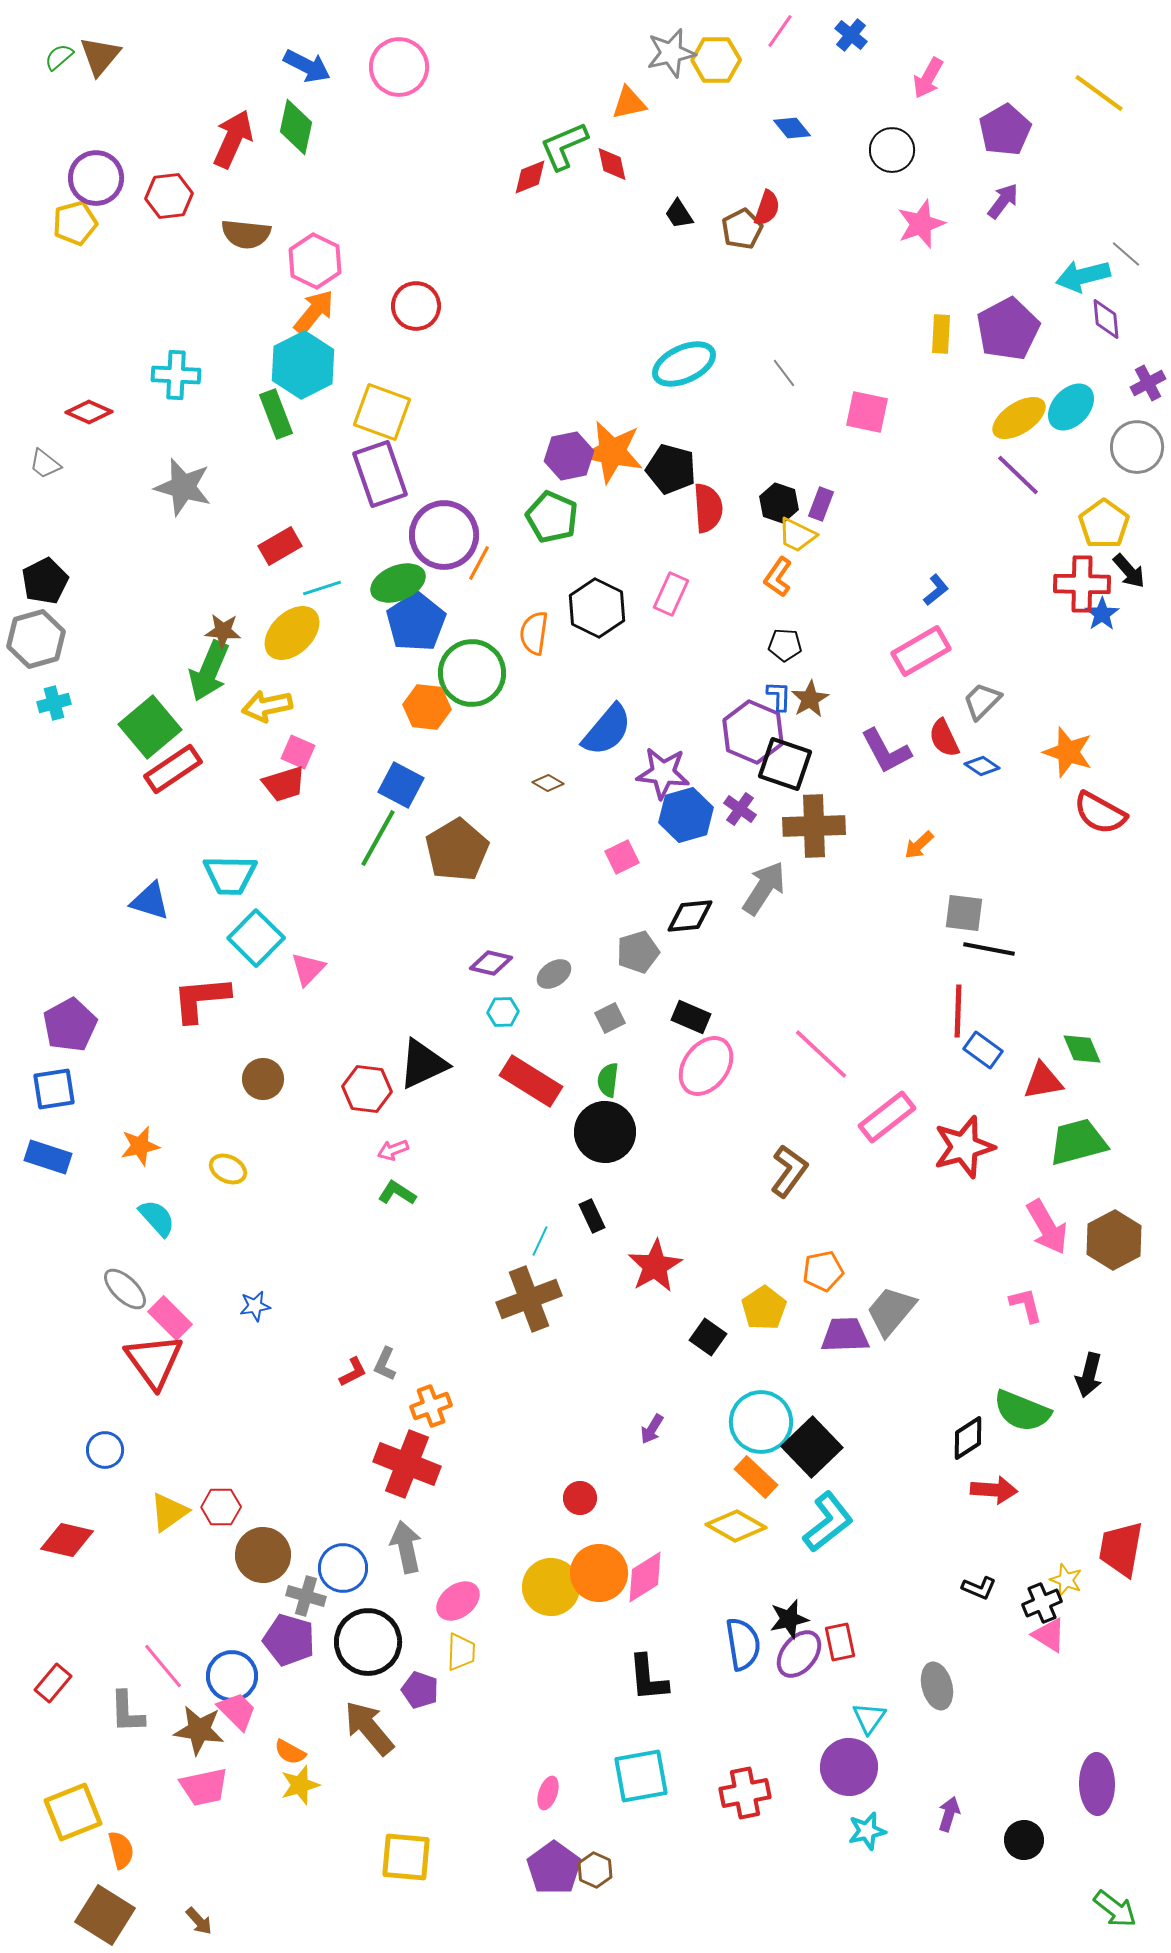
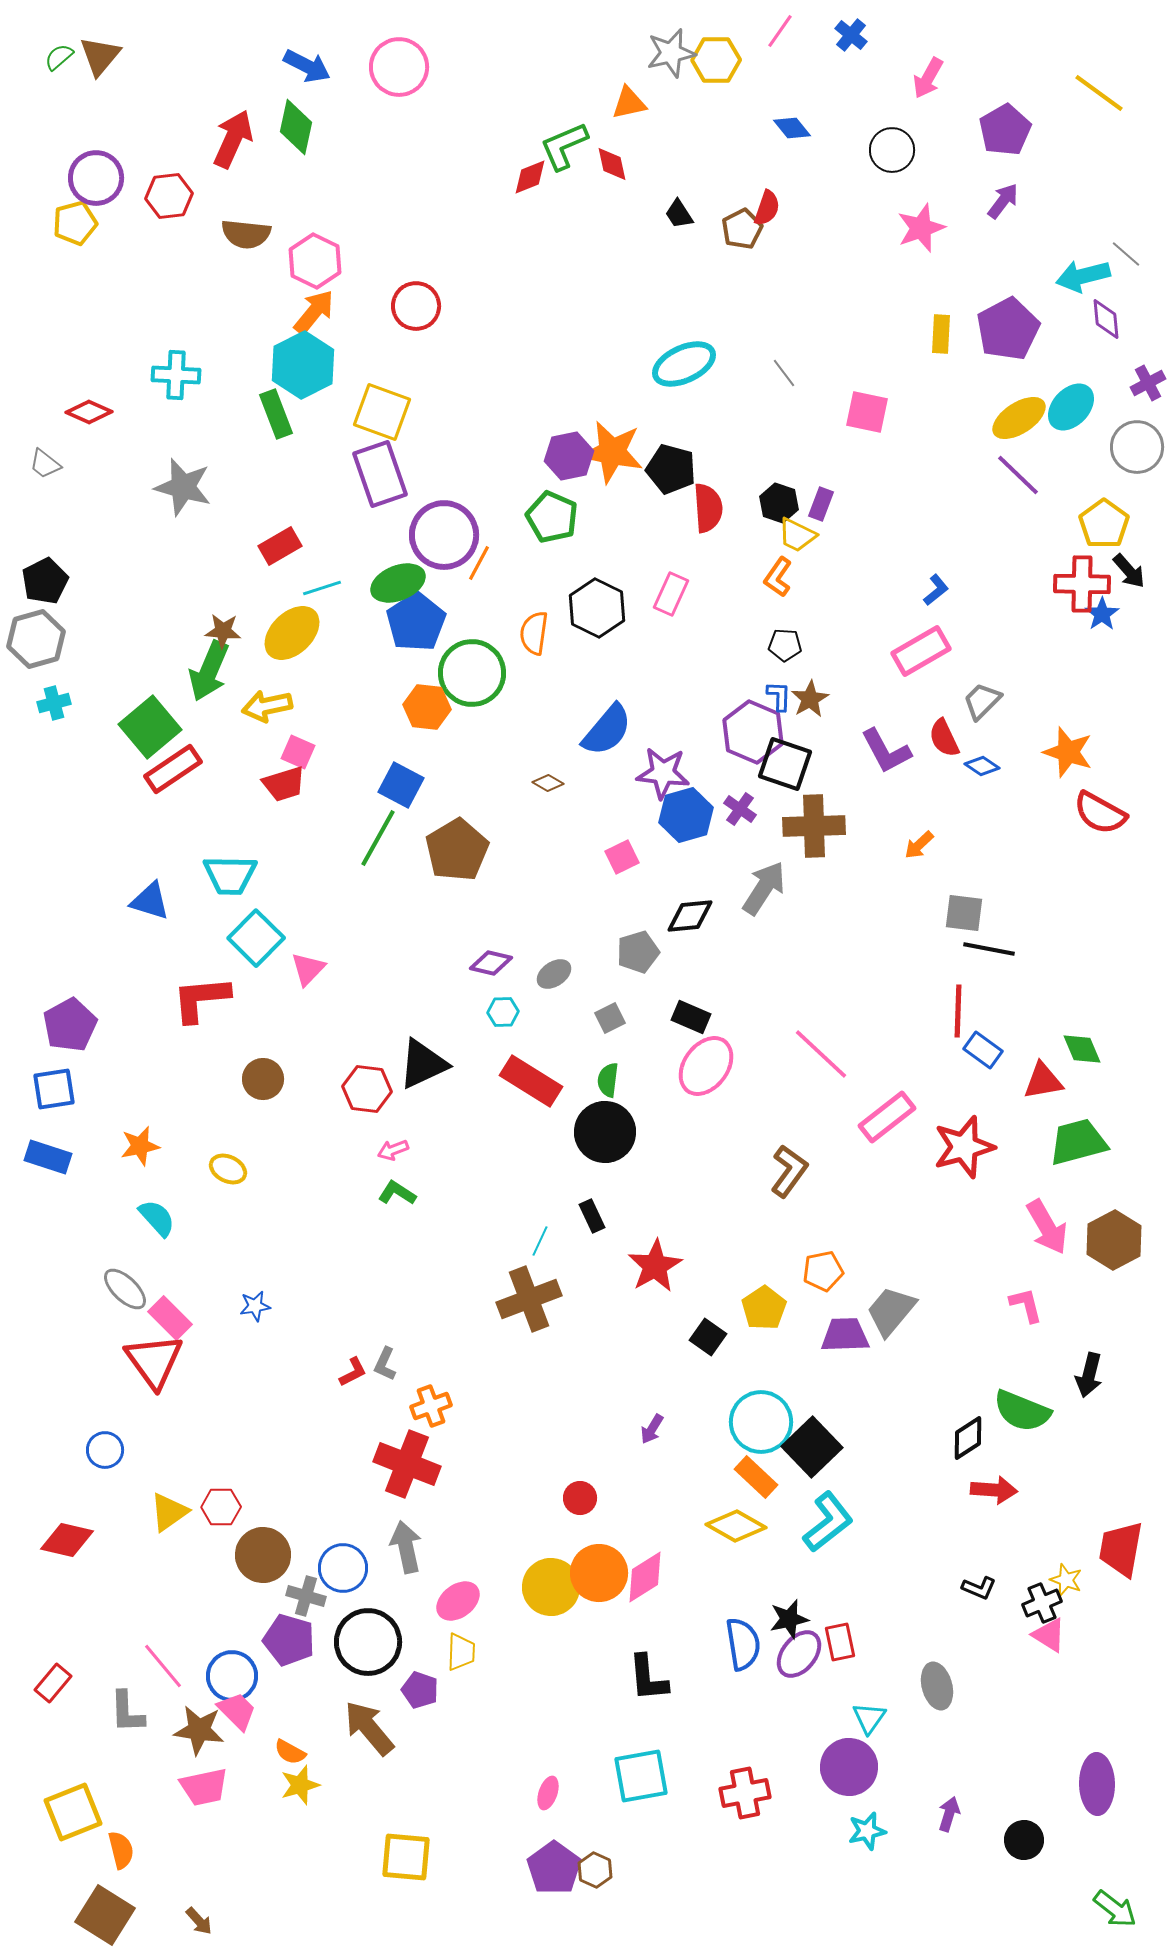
pink star at (921, 224): moved 4 px down
